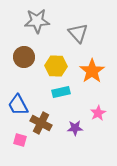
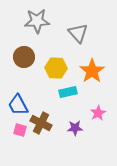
yellow hexagon: moved 2 px down
cyan rectangle: moved 7 px right
pink square: moved 10 px up
